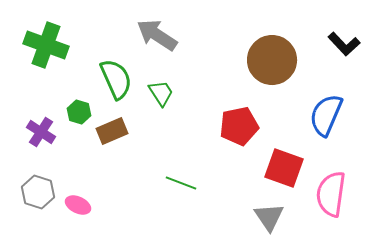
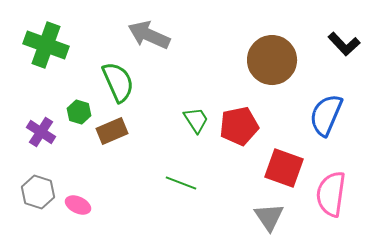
gray arrow: moved 8 px left; rotated 9 degrees counterclockwise
green semicircle: moved 2 px right, 3 px down
green trapezoid: moved 35 px right, 27 px down
